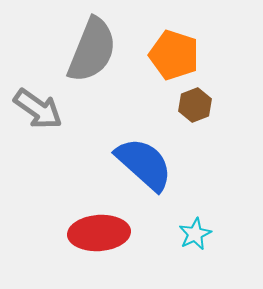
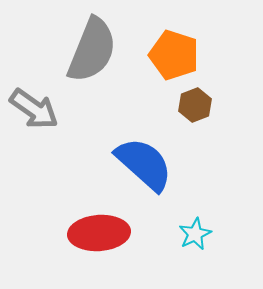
gray arrow: moved 4 px left
